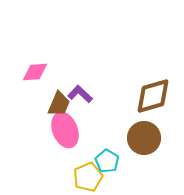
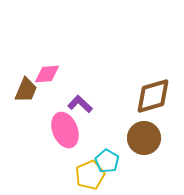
pink diamond: moved 12 px right, 2 px down
purple L-shape: moved 10 px down
brown trapezoid: moved 33 px left, 14 px up
yellow pentagon: moved 2 px right, 2 px up
